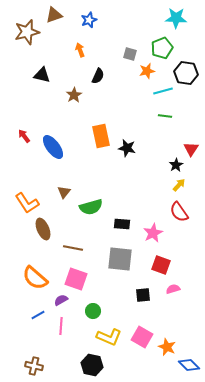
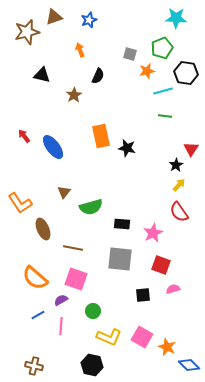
brown triangle at (54, 15): moved 2 px down
orange L-shape at (27, 203): moved 7 px left
